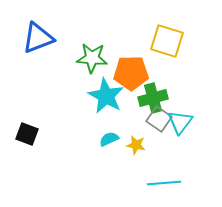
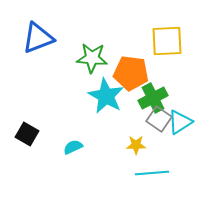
yellow square: rotated 20 degrees counterclockwise
orange pentagon: rotated 8 degrees clockwise
green cross: rotated 12 degrees counterclockwise
cyan triangle: rotated 20 degrees clockwise
black square: rotated 10 degrees clockwise
cyan semicircle: moved 36 px left, 8 px down
yellow star: rotated 12 degrees counterclockwise
cyan line: moved 12 px left, 10 px up
